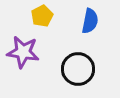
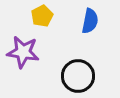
black circle: moved 7 px down
